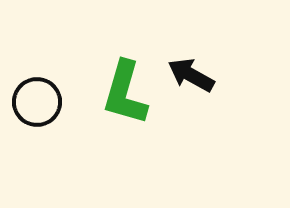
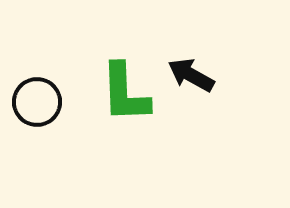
green L-shape: rotated 18 degrees counterclockwise
